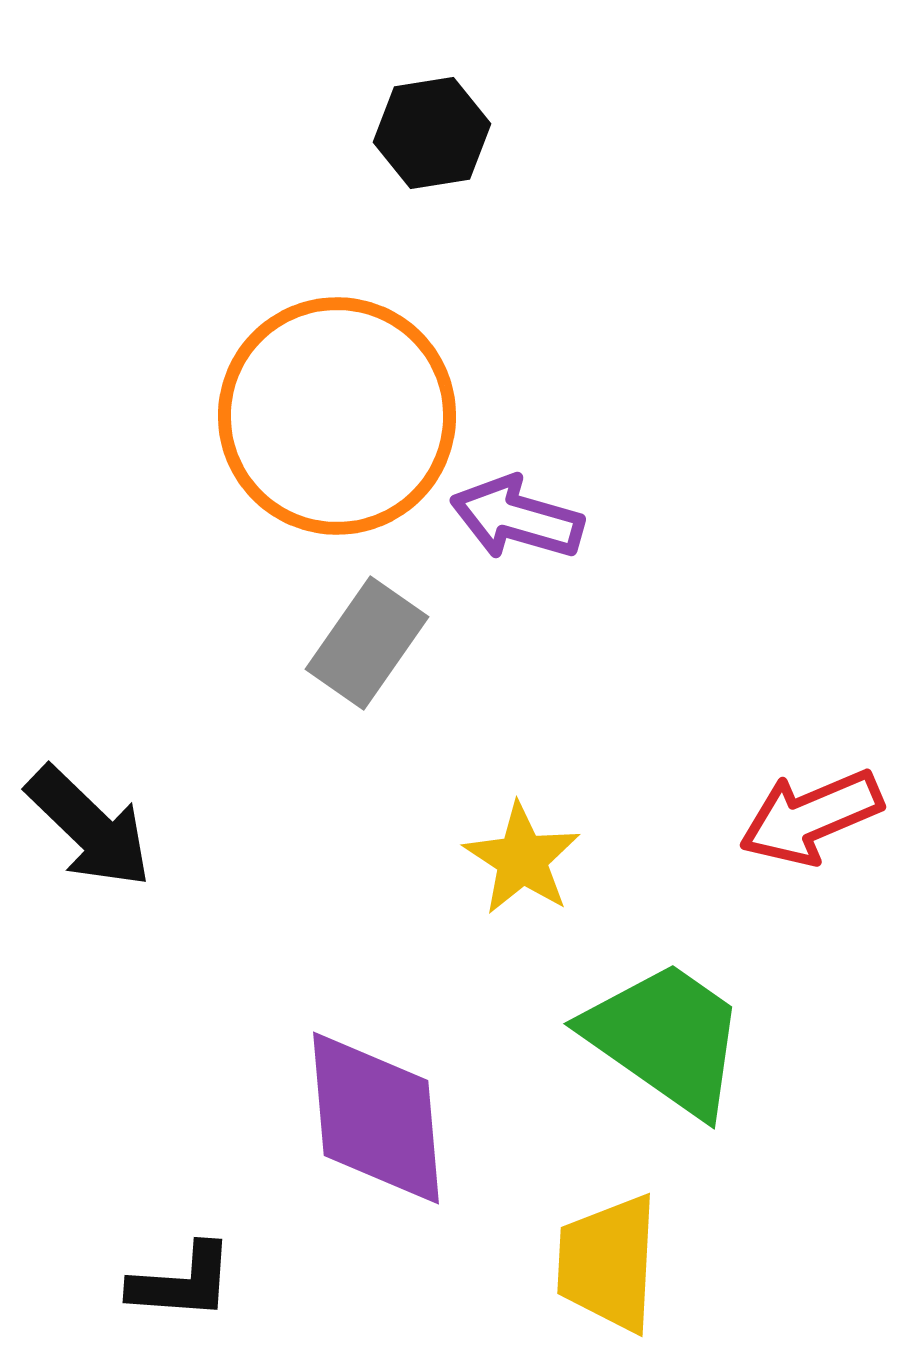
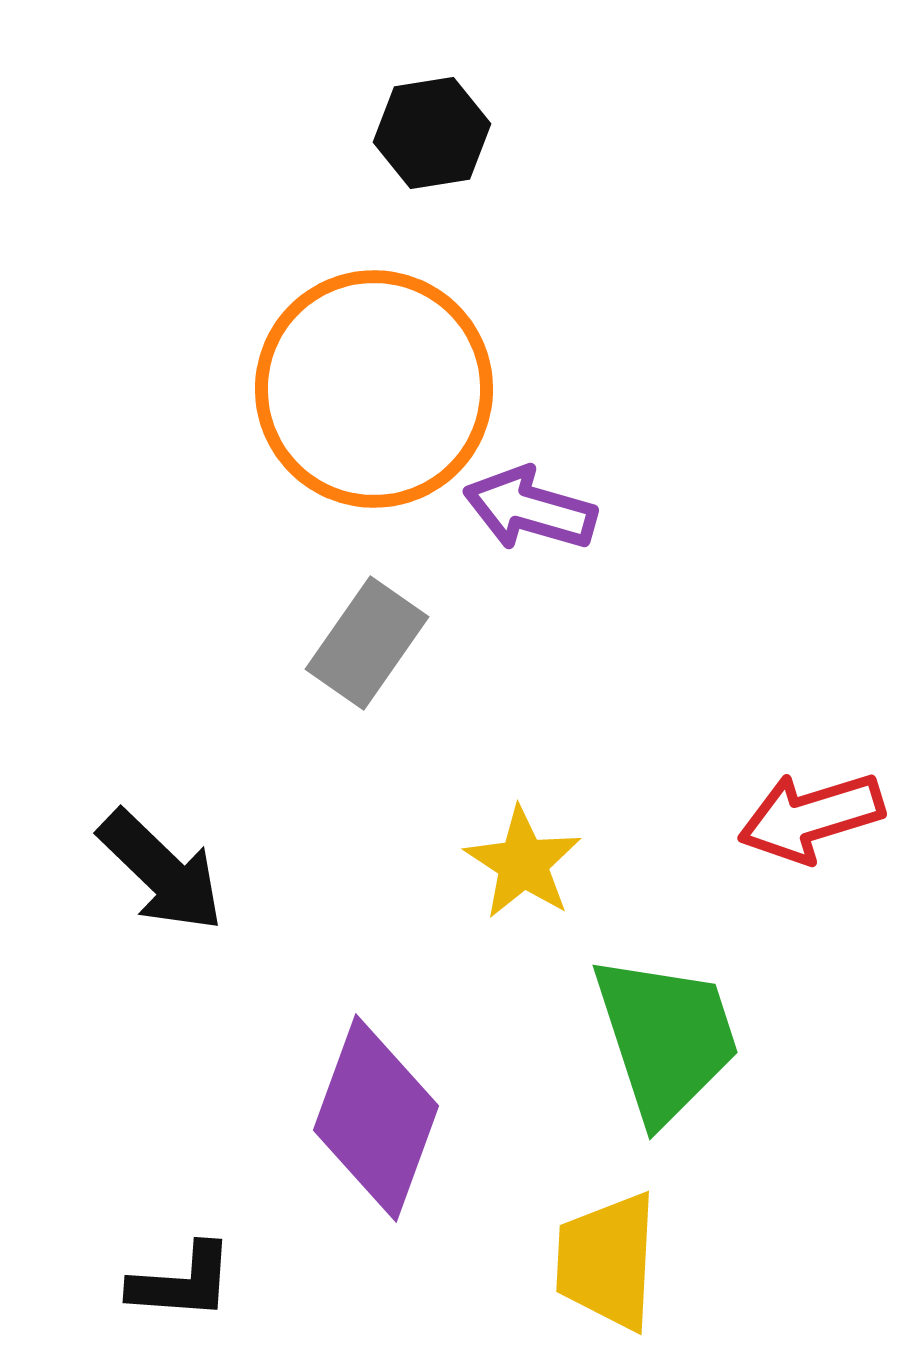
orange circle: moved 37 px right, 27 px up
purple arrow: moved 13 px right, 9 px up
red arrow: rotated 6 degrees clockwise
black arrow: moved 72 px right, 44 px down
yellow star: moved 1 px right, 4 px down
green trapezoid: rotated 37 degrees clockwise
purple diamond: rotated 25 degrees clockwise
yellow trapezoid: moved 1 px left, 2 px up
